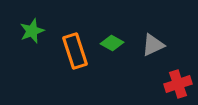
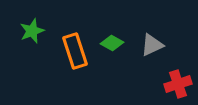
gray triangle: moved 1 px left
